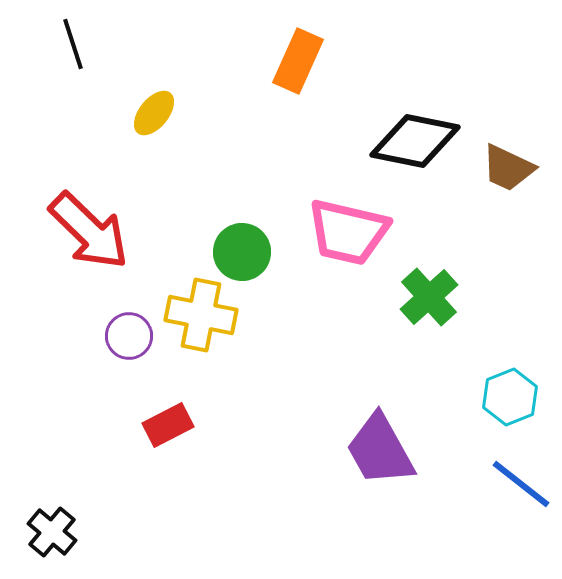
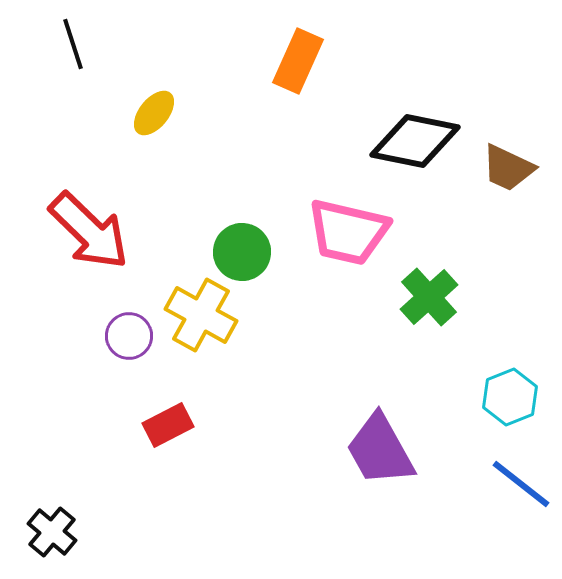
yellow cross: rotated 18 degrees clockwise
